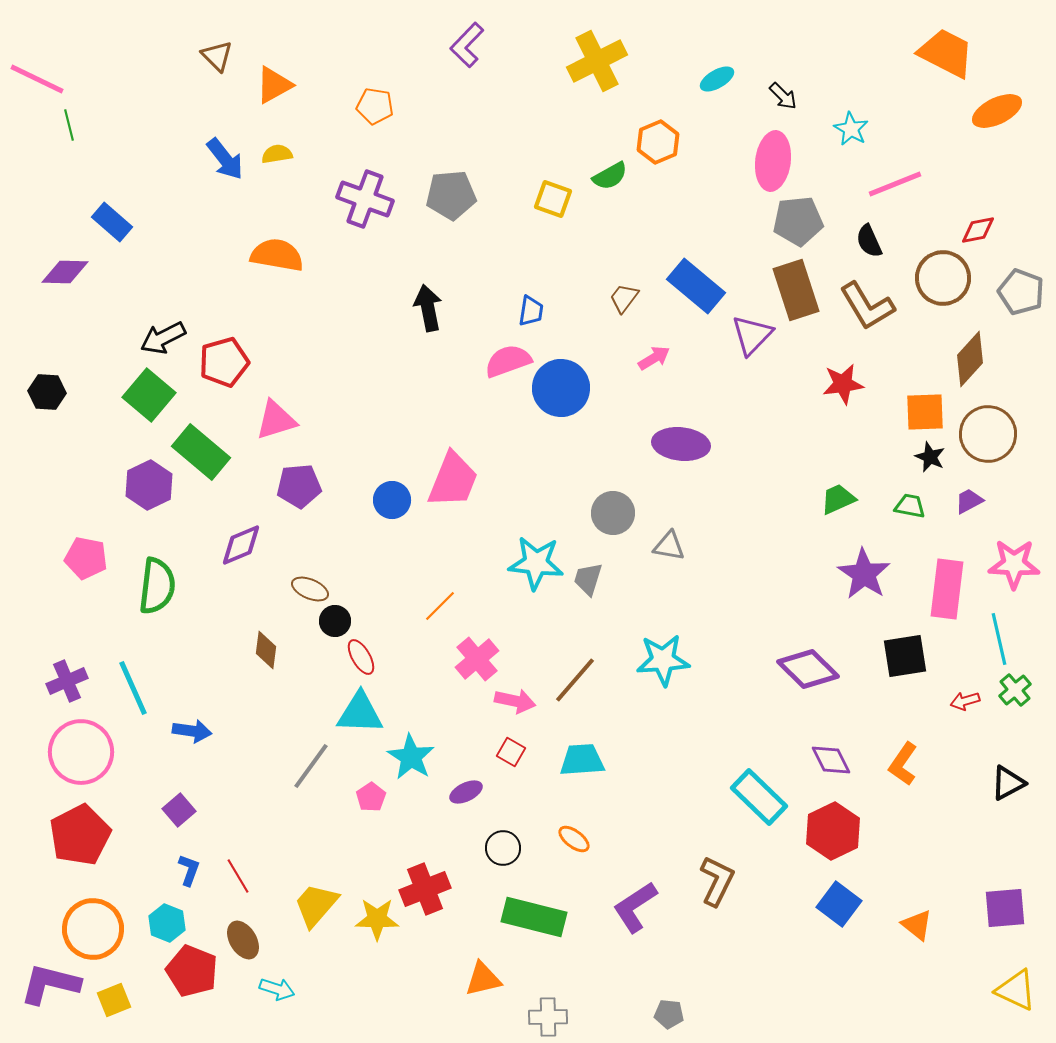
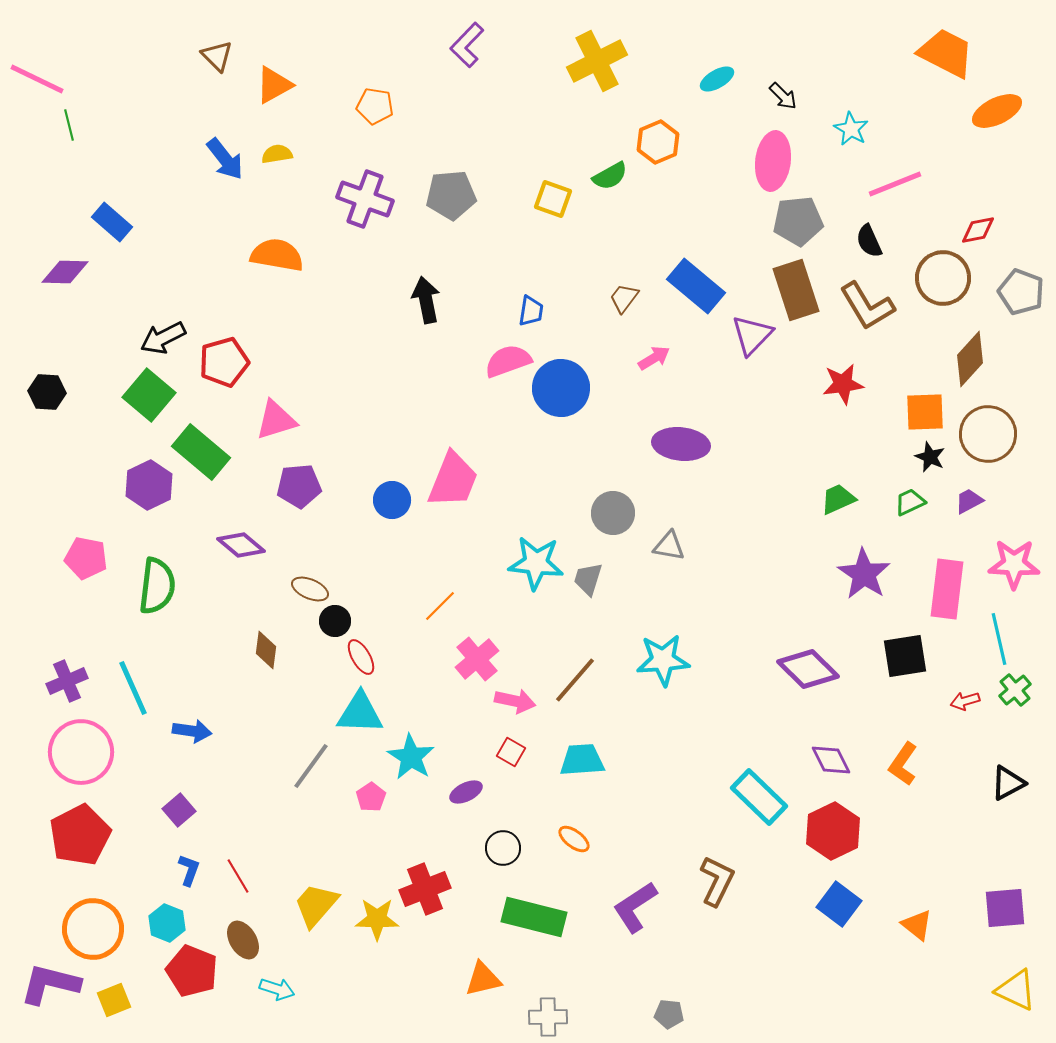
black arrow at (428, 308): moved 2 px left, 8 px up
green trapezoid at (910, 506): moved 4 px up; rotated 36 degrees counterclockwise
purple diamond at (241, 545): rotated 63 degrees clockwise
